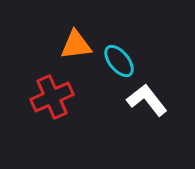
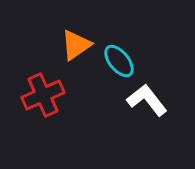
orange triangle: rotated 28 degrees counterclockwise
red cross: moved 9 px left, 2 px up
